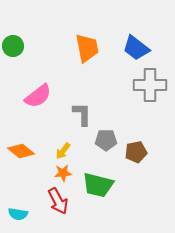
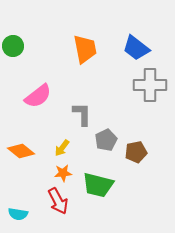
orange trapezoid: moved 2 px left, 1 px down
gray pentagon: rotated 25 degrees counterclockwise
yellow arrow: moved 1 px left, 3 px up
